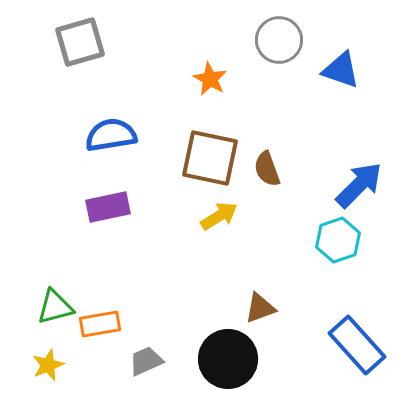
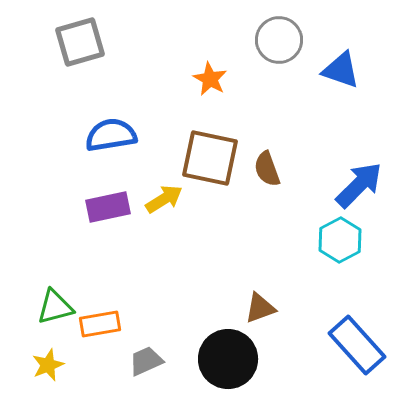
yellow arrow: moved 55 px left, 17 px up
cyan hexagon: moved 2 px right; rotated 9 degrees counterclockwise
